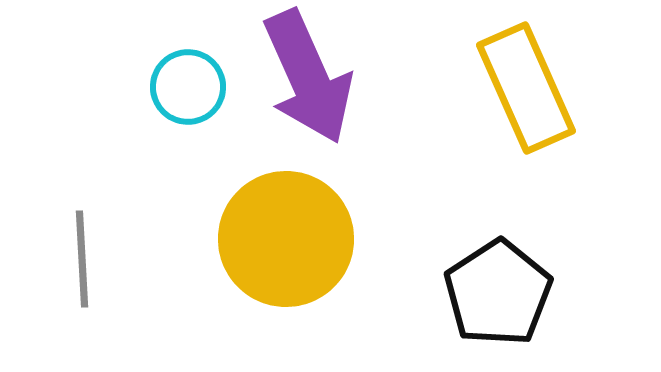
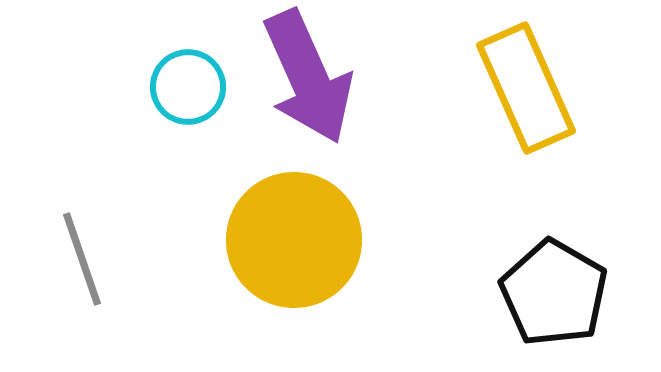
yellow circle: moved 8 px right, 1 px down
gray line: rotated 16 degrees counterclockwise
black pentagon: moved 56 px right; rotated 9 degrees counterclockwise
